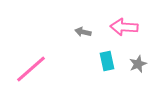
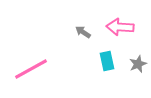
pink arrow: moved 4 px left
gray arrow: rotated 21 degrees clockwise
pink line: rotated 12 degrees clockwise
